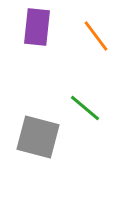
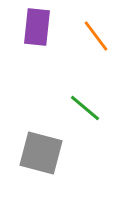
gray square: moved 3 px right, 16 px down
